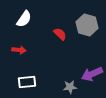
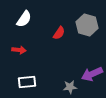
red semicircle: moved 1 px left, 1 px up; rotated 80 degrees clockwise
